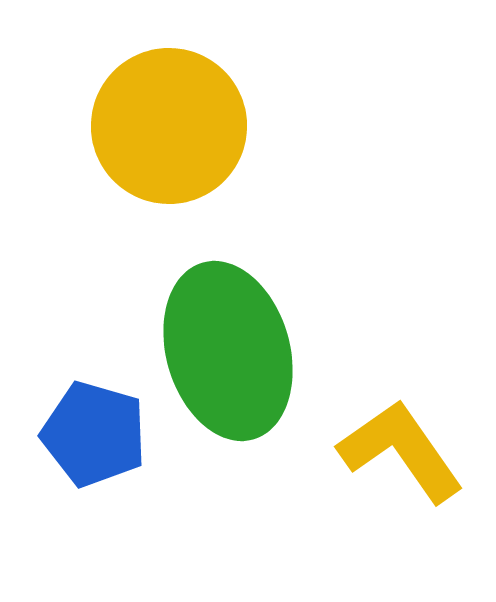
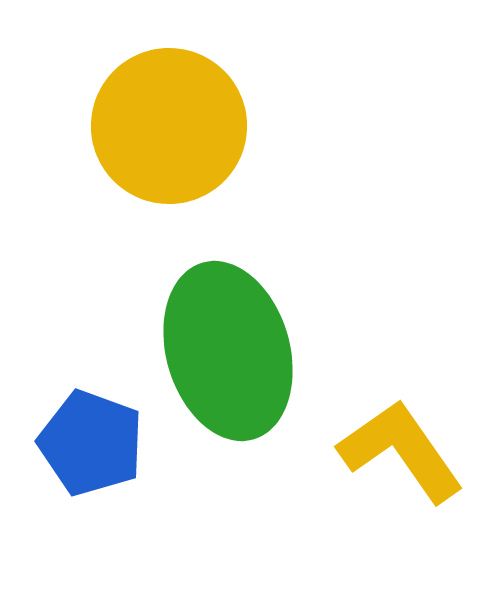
blue pentagon: moved 3 px left, 9 px down; rotated 4 degrees clockwise
